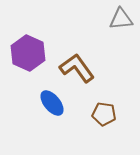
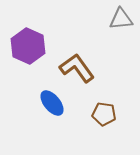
purple hexagon: moved 7 px up
